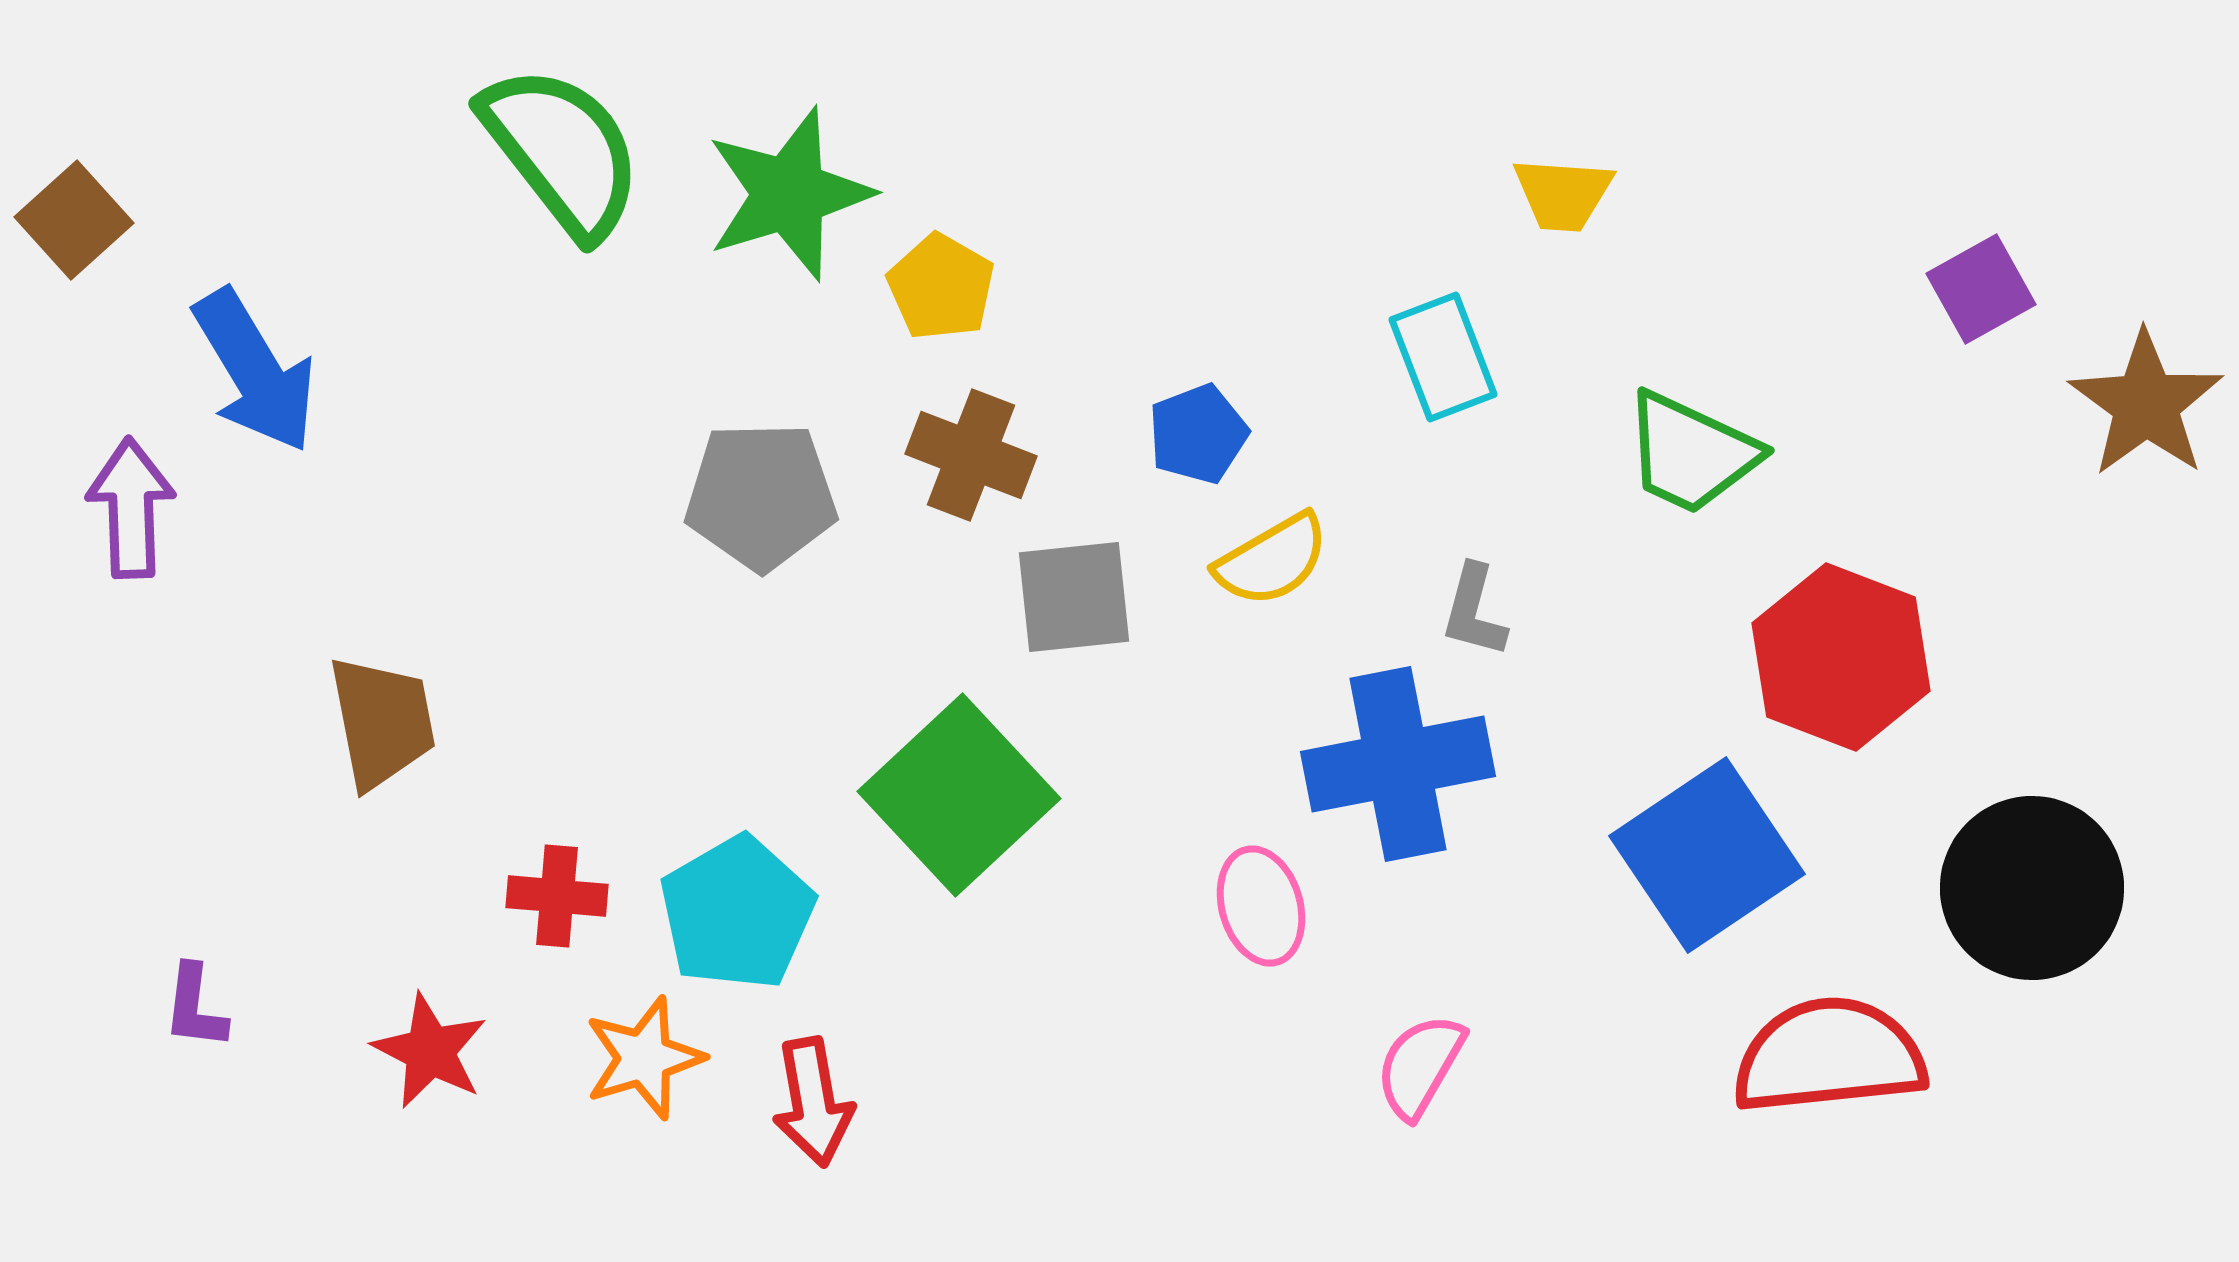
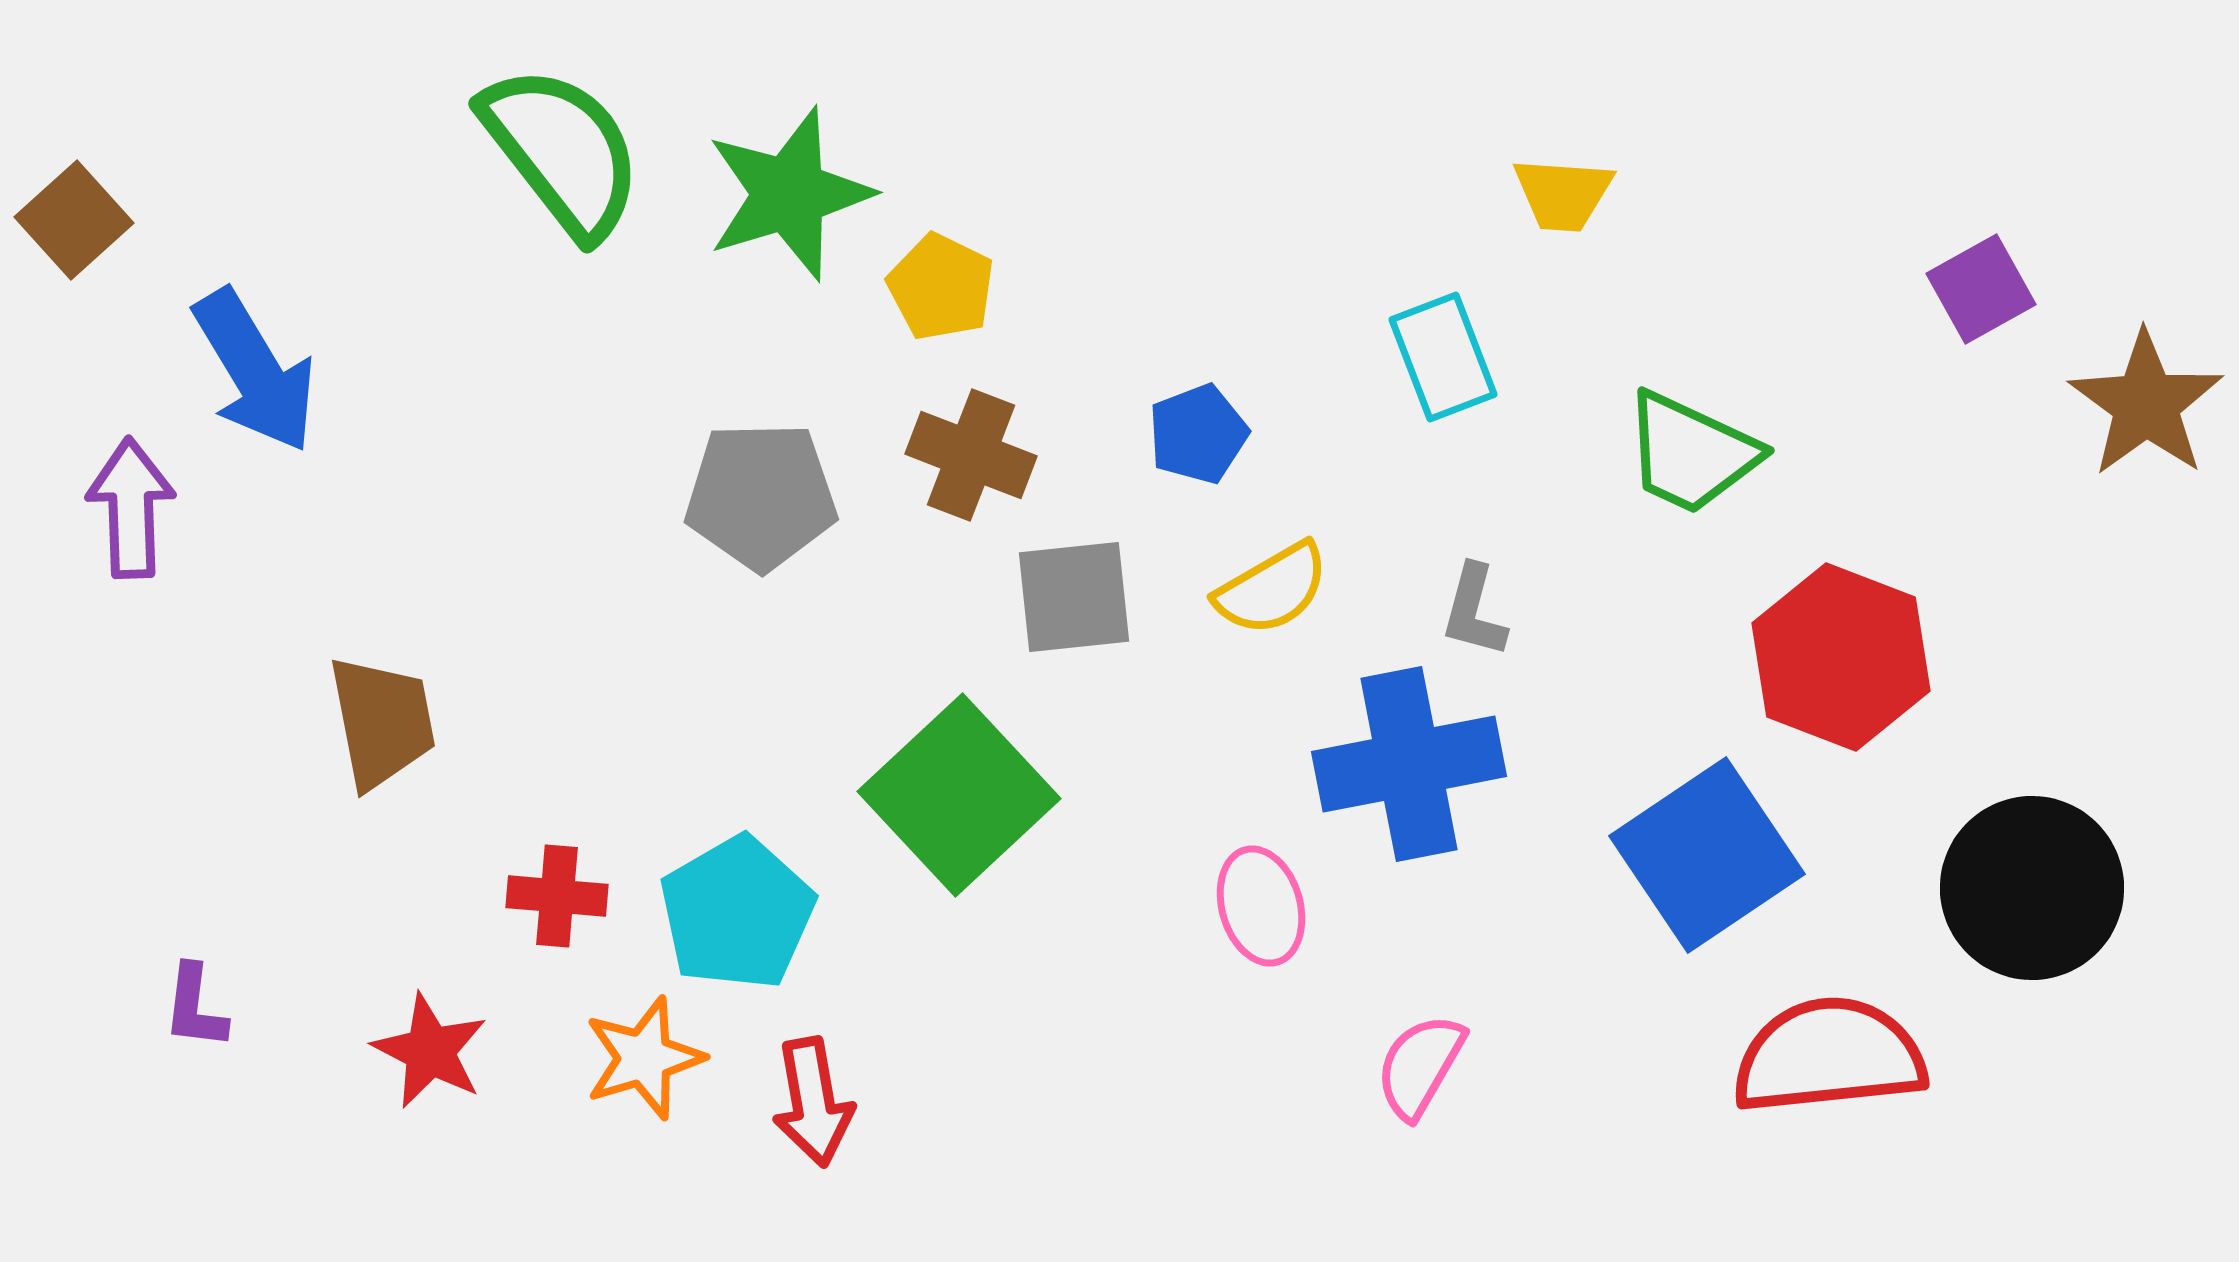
yellow pentagon: rotated 4 degrees counterclockwise
yellow semicircle: moved 29 px down
blue cross: moved 11 px right
